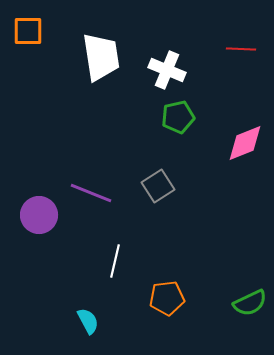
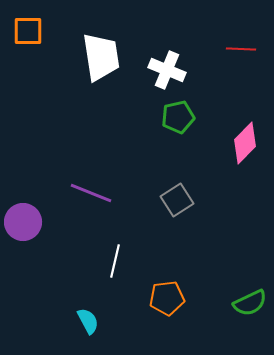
pink diamond: rotated 24 degrees counterclockwise
gray square: moved 19 px right, 14 px down
purple circle: moved 16 px left, 7 px down
